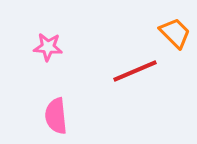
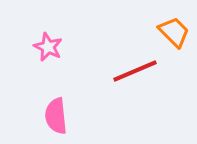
orange trapezoid: moved 1 px left, 1 px up
pink star: rotated 20 degrees clockwise
